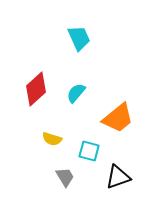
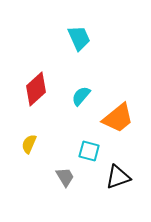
cyan semicircle: moved 5 px right, 3 px down
yellow semicircle: moved 23 px left, 5 px down; rotated 96 degrees clockwise
